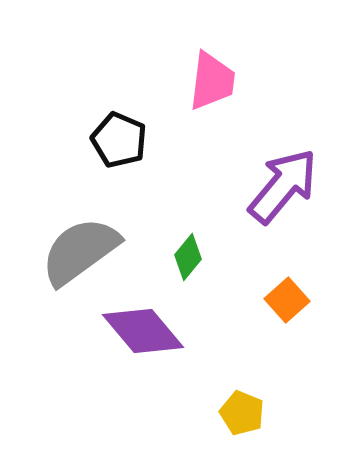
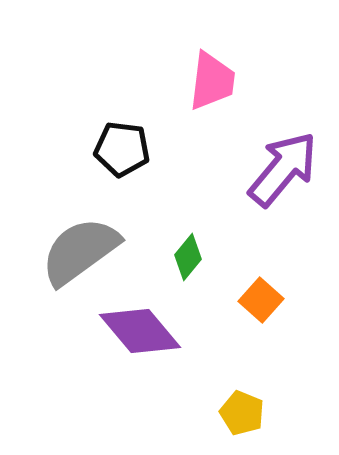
black pentagon: moved 3 px right, 9 px down; rotated 16 degrees counterclockwise
purple arrow: moved 17 px up
orange square: moved 26 px left; rotated 6 degrees counterclockwise
purple diamond: moved 3 px left
